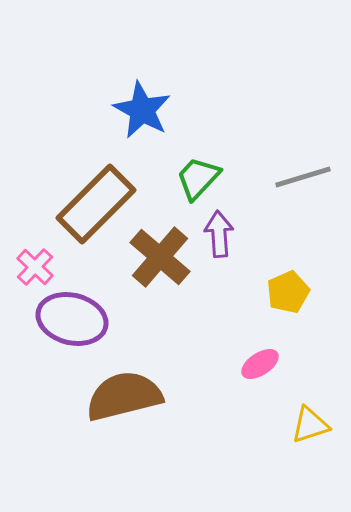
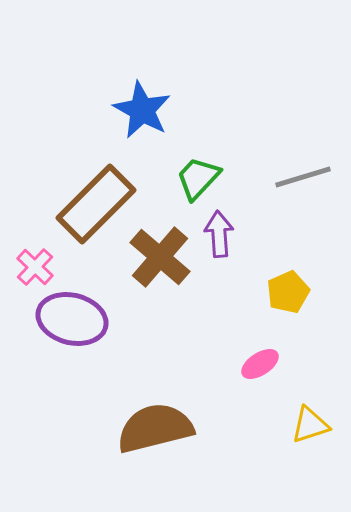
brown semicircle: moved 31 px right, 32 px down
